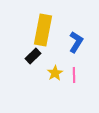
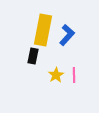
blue L-shape: moved 9 px left, 7 px up; rotated 10 degrees clockwise
black rectangle: rotated 35 degrees counterclockwise
yellow star: moved 1 px right, 2 px down
